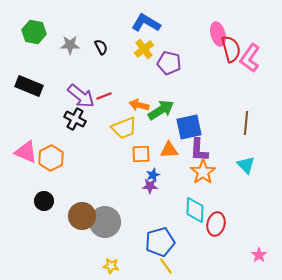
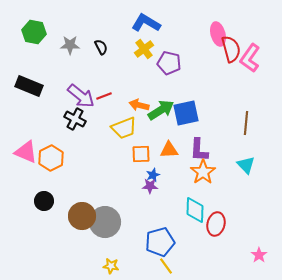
blue square: moved 3 px left, 14 px up
